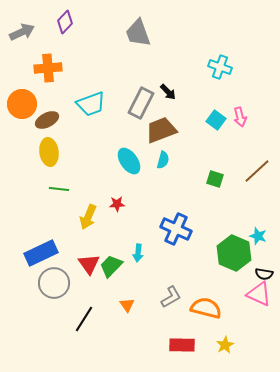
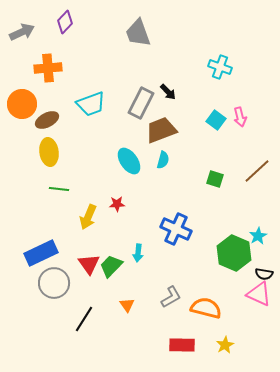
cyan star: rotated 24 degrees clockwise
